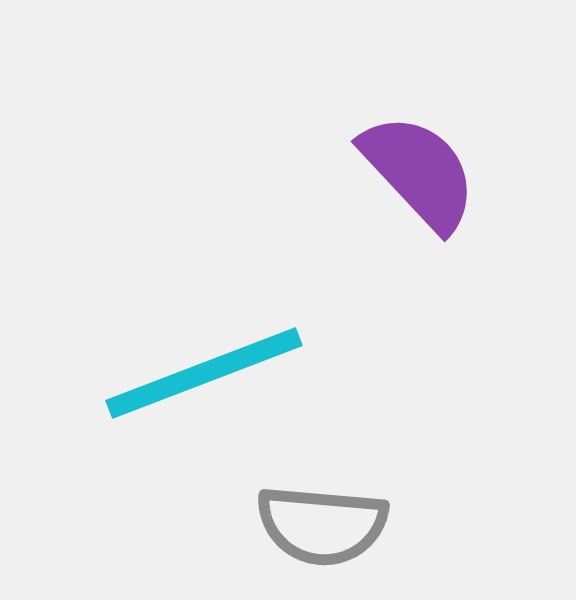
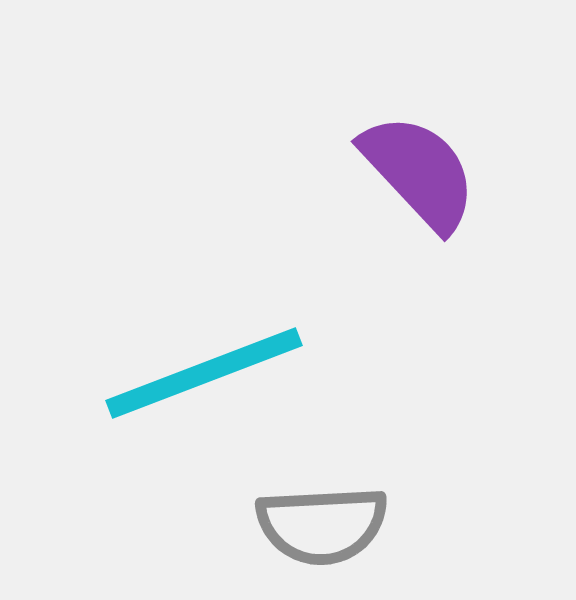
gray semicircle: rotated 8 degrees counterclockwise
